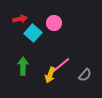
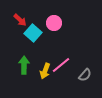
red arrow: moved 1 px down; rotated 56 degrees clockwise
green arrow: moved 1 px right, 1 px up
yellow arrow: moved 5 px left, 4 px up
